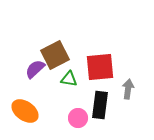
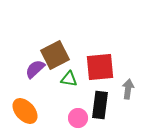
orange ellipse: rotated 12 degrees clockwise
